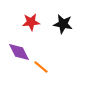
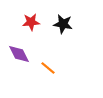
purple diamond: moved 2 px down
orange line: moved 7 px right, 1 px down
